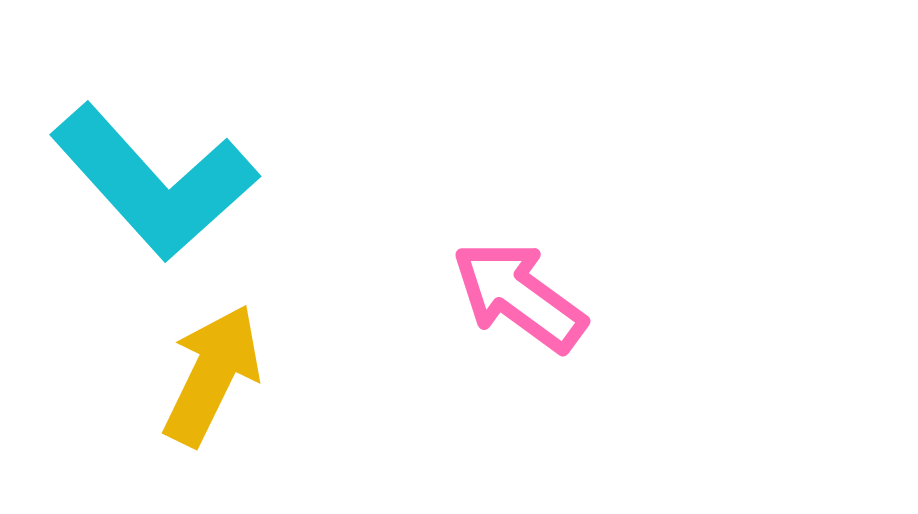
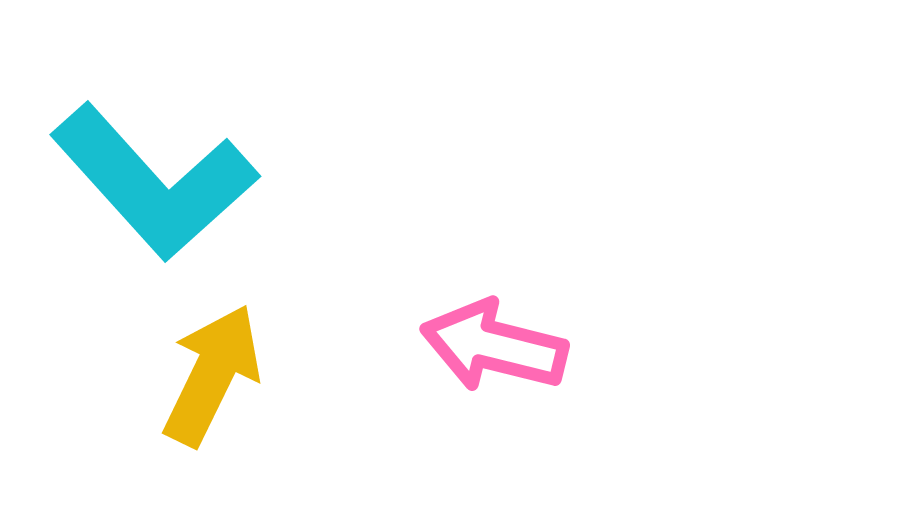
pink arrow: moved 25 px left, 50 px down; rotated 22 degrees counterclockwise
